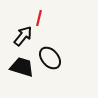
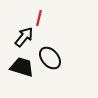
black arrow: moved 1 px right, 1 px down
